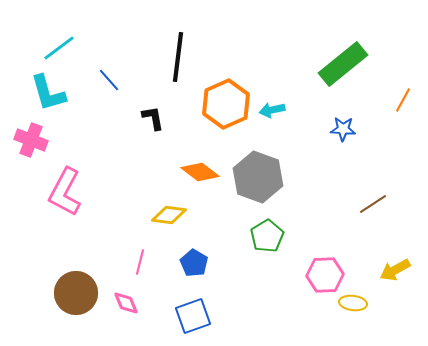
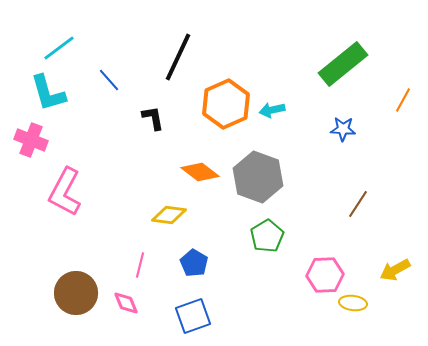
black line: rotated 18 degrees clockwise
brown line: moved 15 px left; rotated 24 degrees counterclockwise
pink line: moved 3 px down
